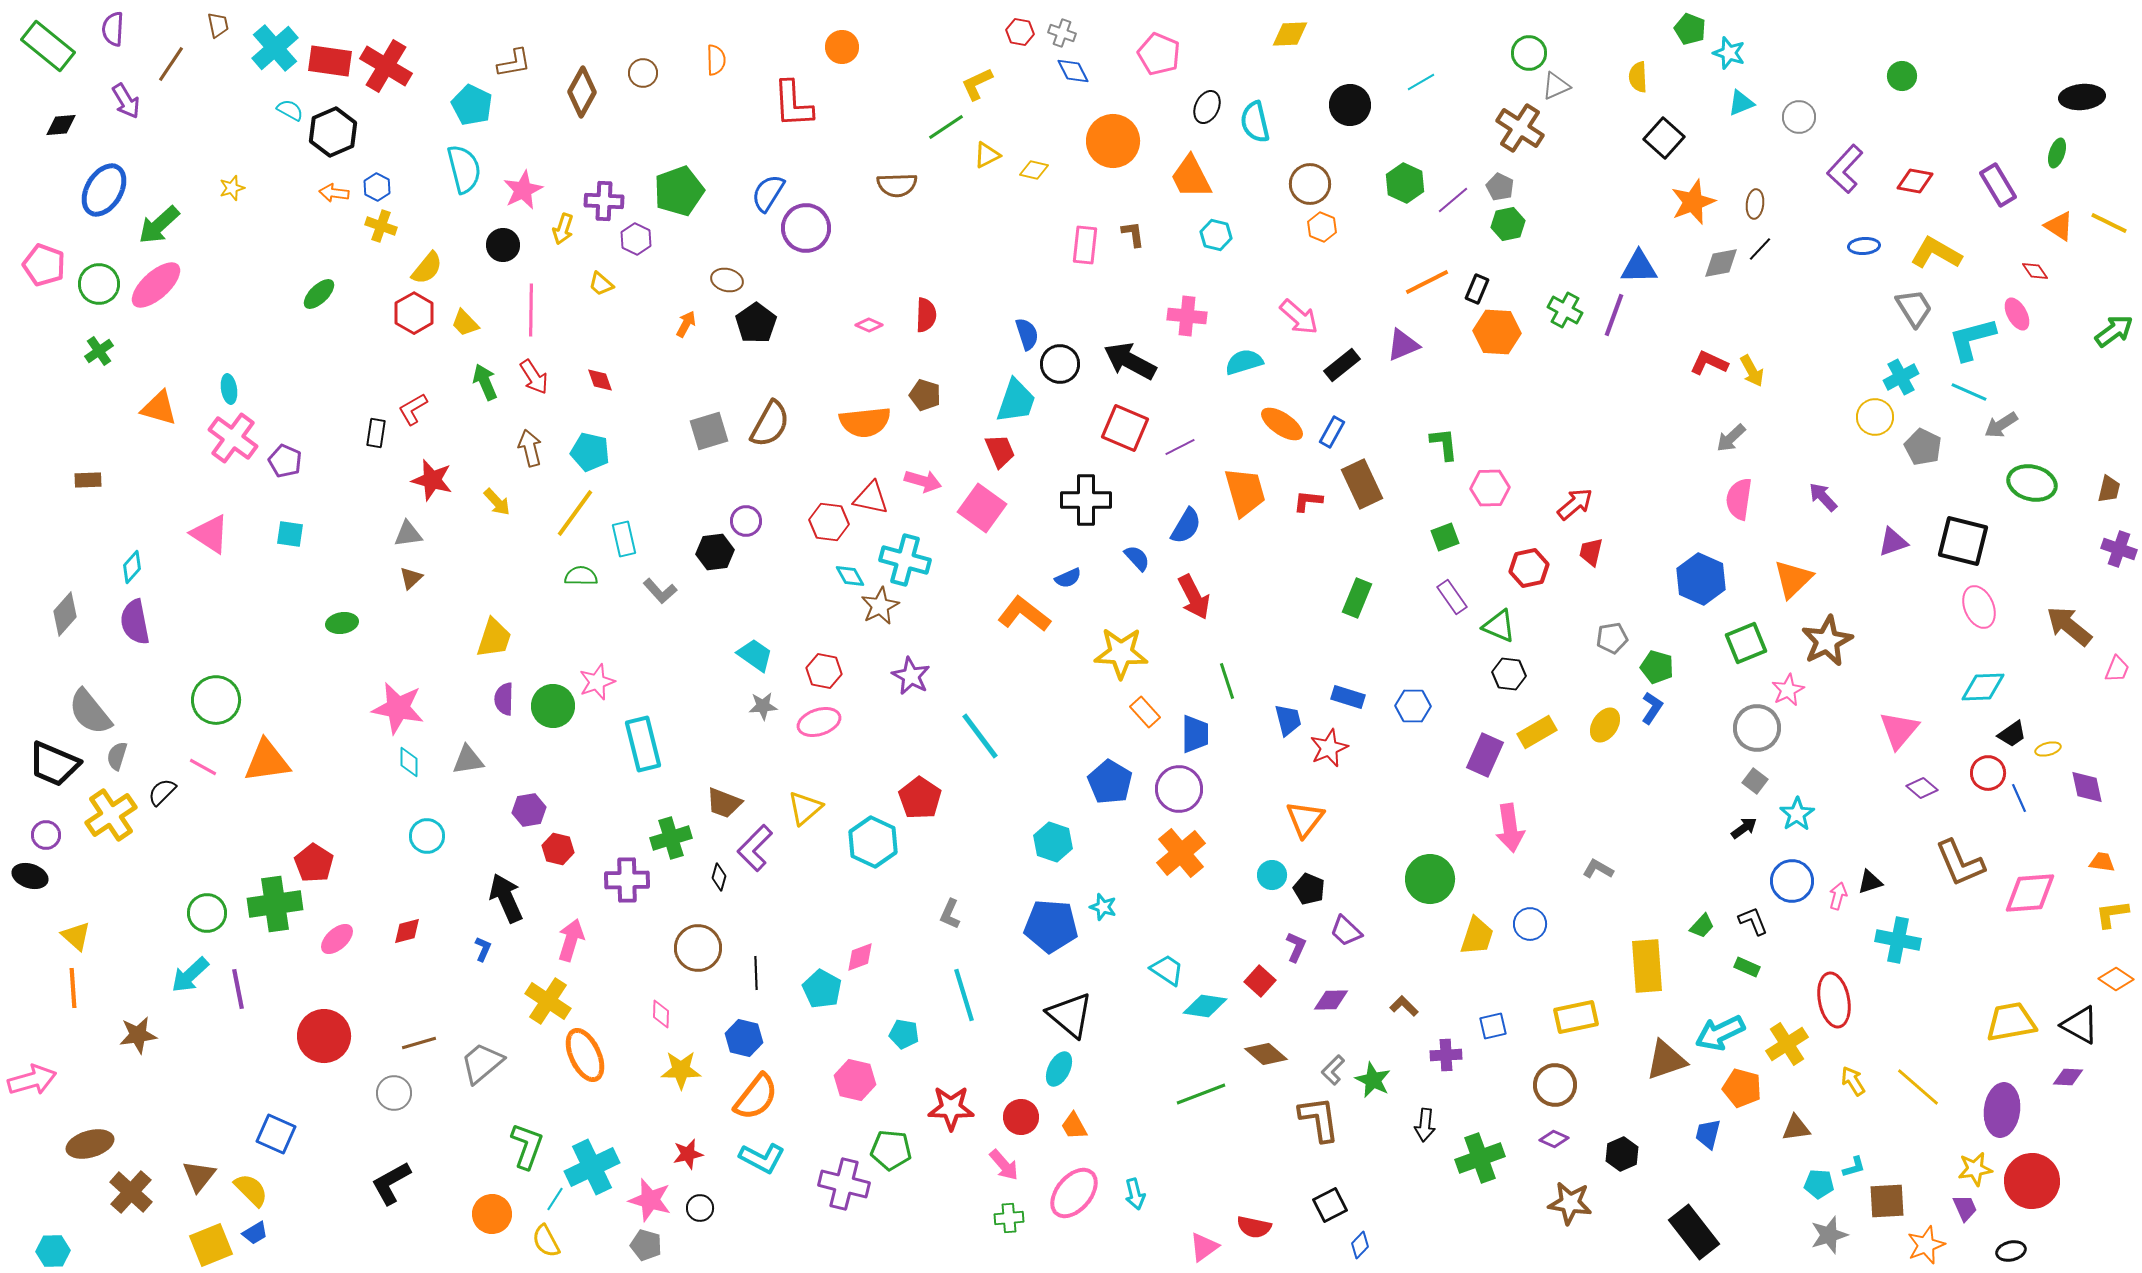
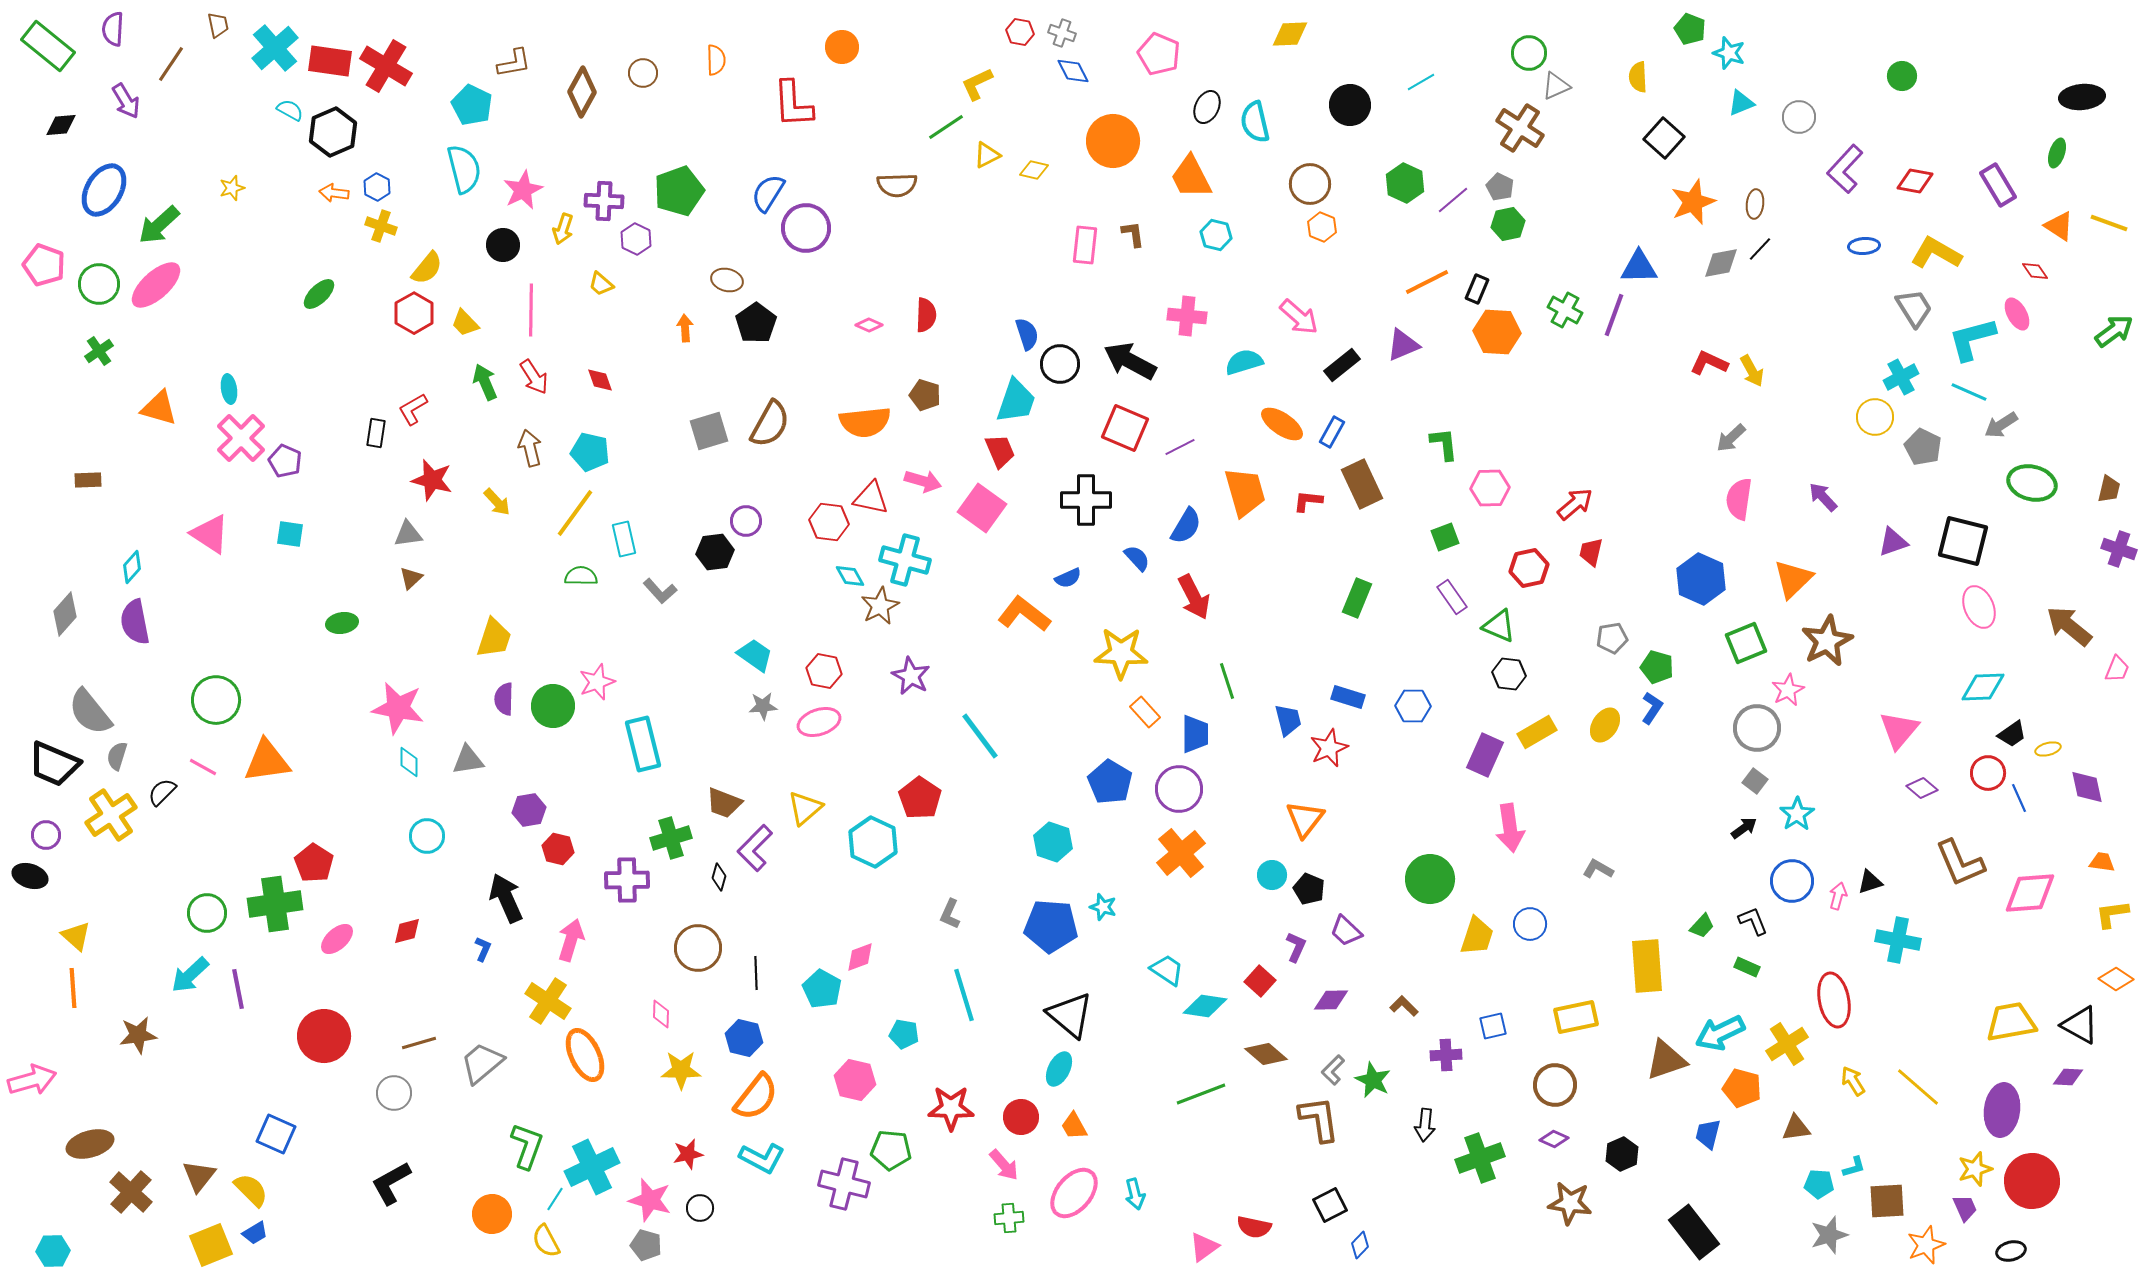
yellow line at (2109, 223): rotated 6 degrees counterclockwise
orange arrow at (686, 324): moved 1 px left, 4 px down; rotated 32 degrees counterclockwise
pink cross at (233, 438): moved 8 px right; rotated 9 degrees clockwise
yellow star at (1975, 1169): rotated 8 degrees counterclockwise
